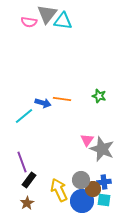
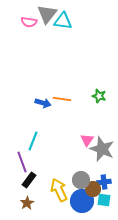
cyan line: moved 9 px right, 25 px down; rotated 30 degrees counterclockwise
